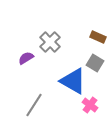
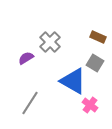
gray line: moved 4 px left, 2 px up
